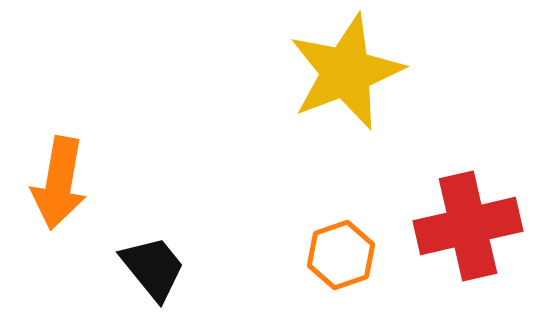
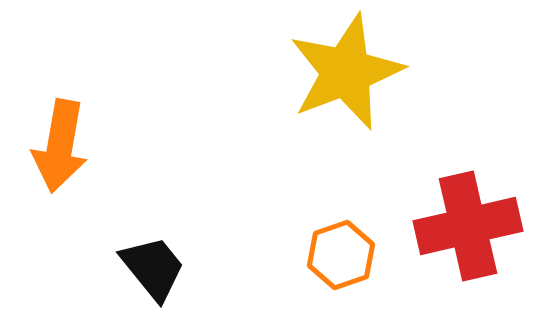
orange arrow: moved 1 px right, 37 px up
